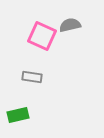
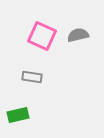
gray semicircle: moved 8 px right, 10 px down
